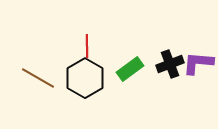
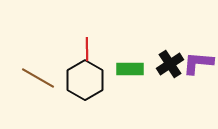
red line: moved 3 px down
black cross: rotated 12 degrees counterclockwise
green rectangle: rotated 36 degrees clockwise
black hexagon: moved 2 px down
